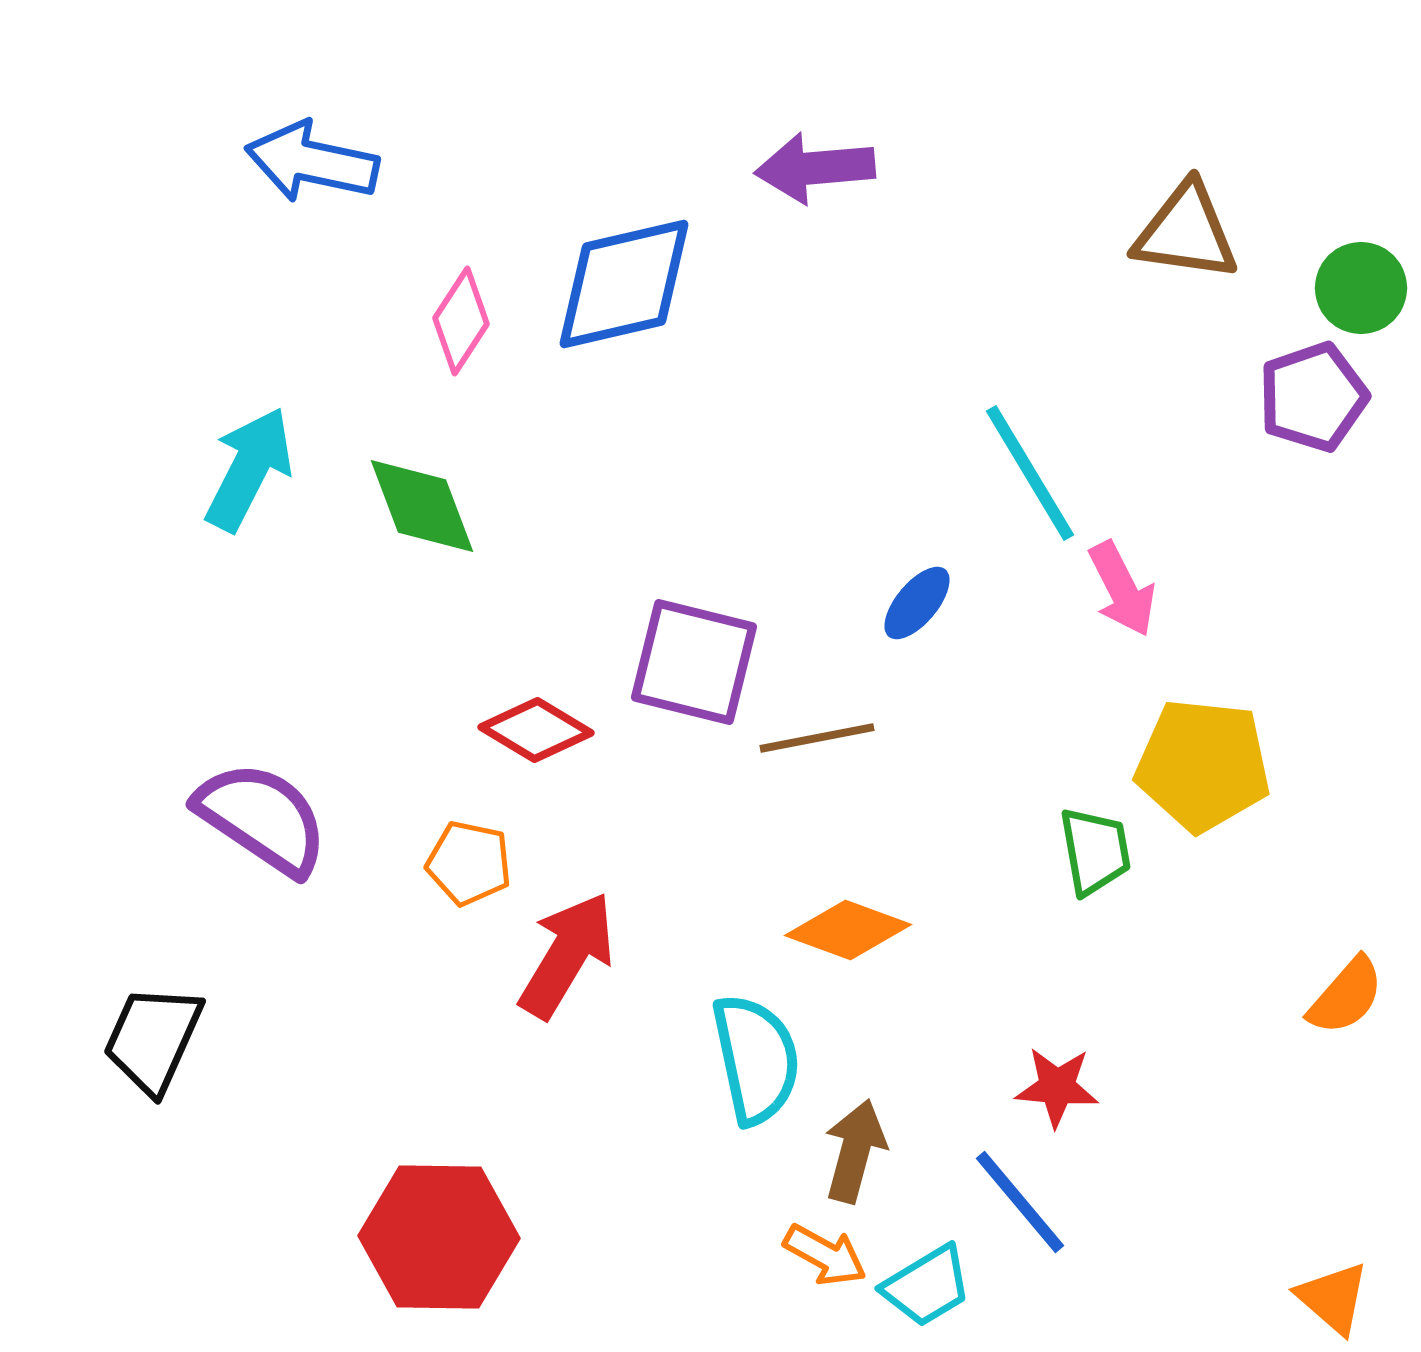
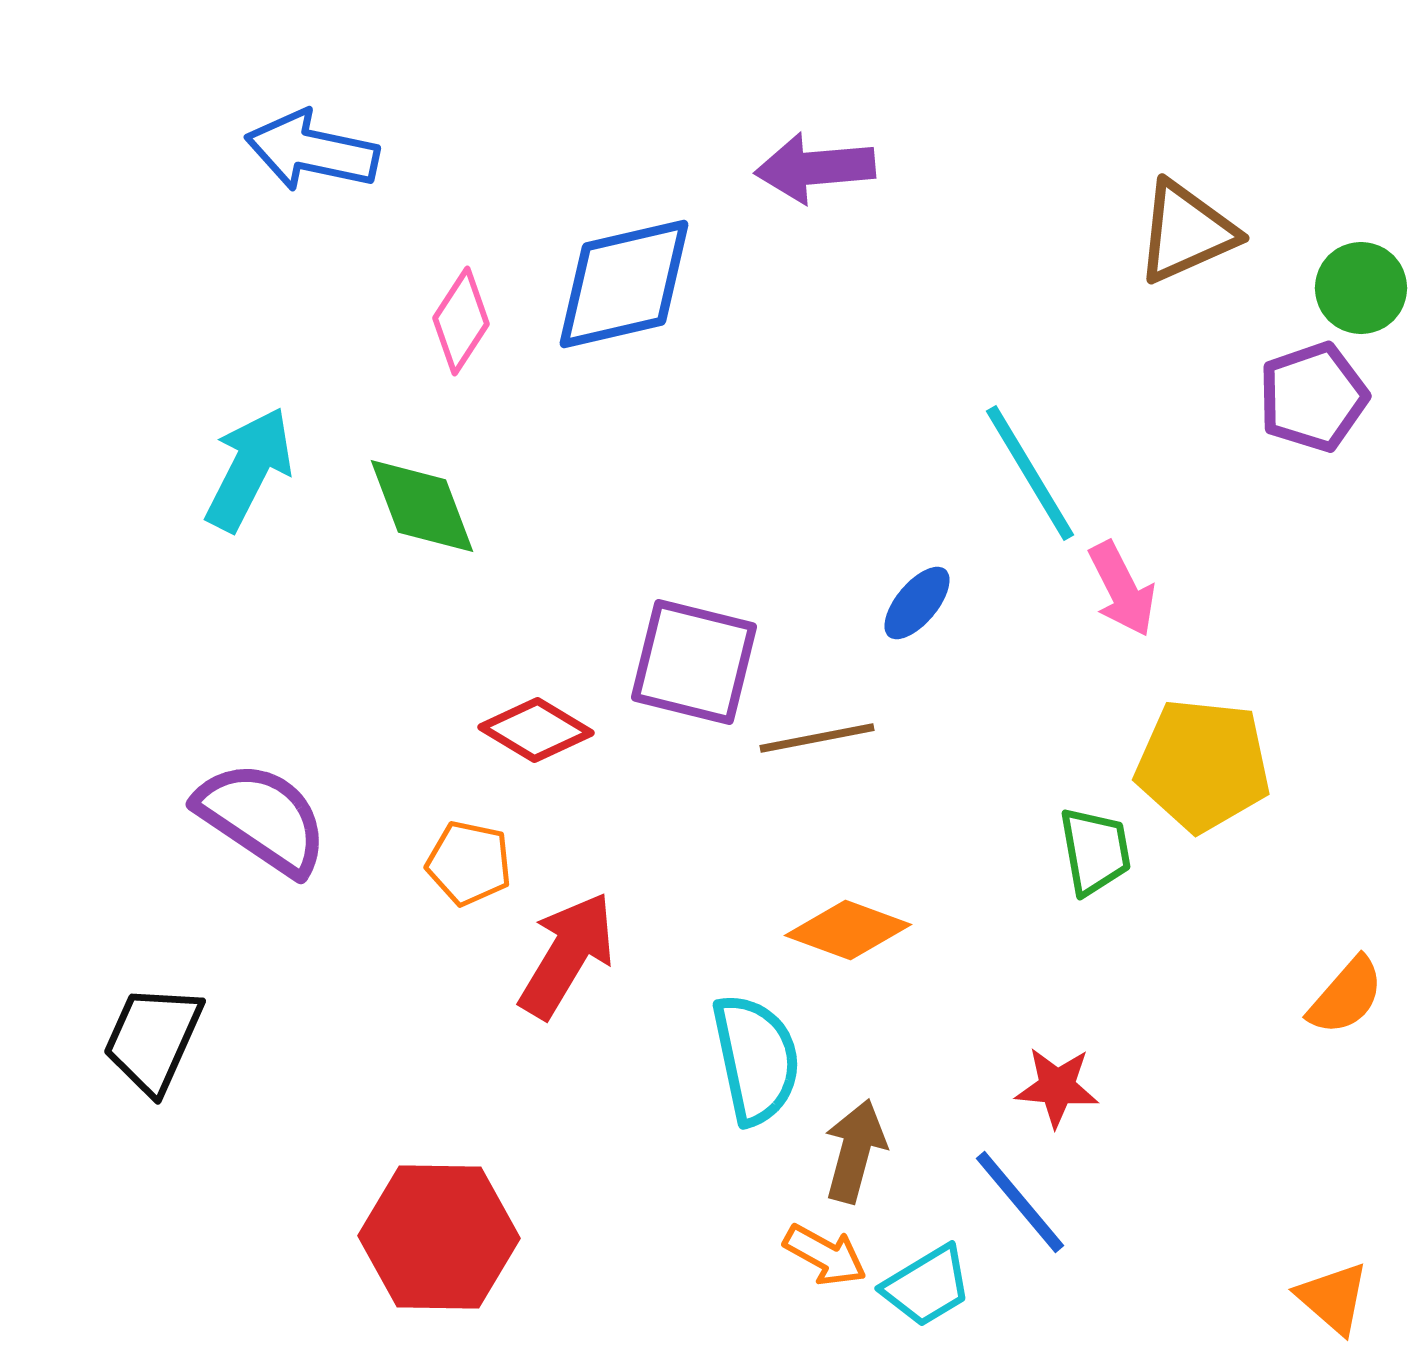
blue arrow: moved 11 px up
brown triangle: rotated 32 degrees counterclockwise
